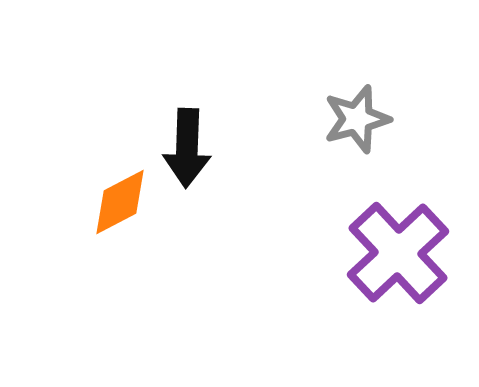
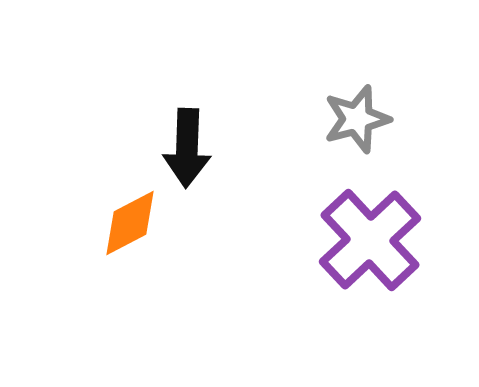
orange diamond: moved 10 px right, 21 px down
purple cross: moved 28 px left, 13 px up
